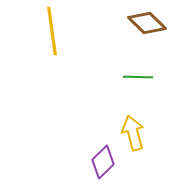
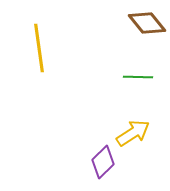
brown diamond: rotated 6 degrees clockwise
yellow line: moved 13 px left, 17 px down
yellow arrow: rotated 72 degrees clockwise
